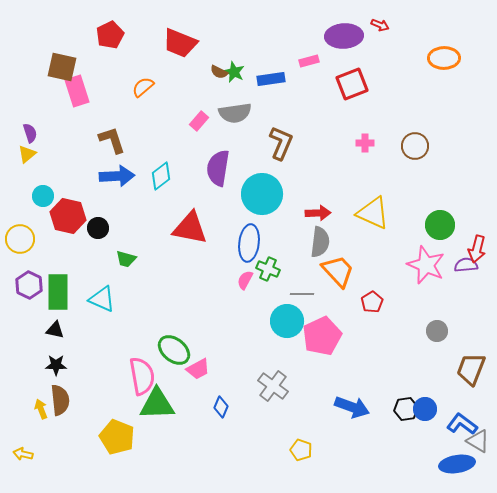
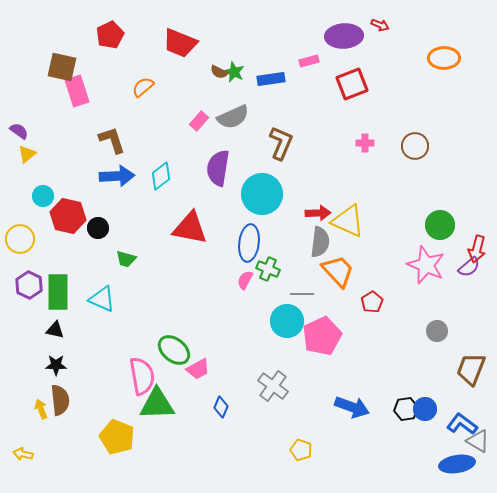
gray semicircle at (235, 113): moved 2 px left, 4 px down; rotated 16 degrees counterclockwise
purple semicircle at (30, 133): moved 11 px left, 2 px up; rotated 36 degrees counterclockwise
yellow triangle at (373, 213): moved 25 px left, 8 px down
purple semicircle at (466, 265): moved 3 px right, 2 px down; rotated 145 degrees clockwise
